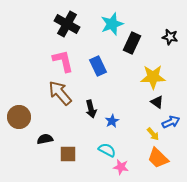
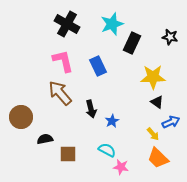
brown circle: moved 2 px right
